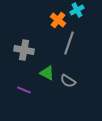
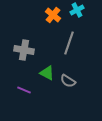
orange cross: moved 5 px left, 5 px up
